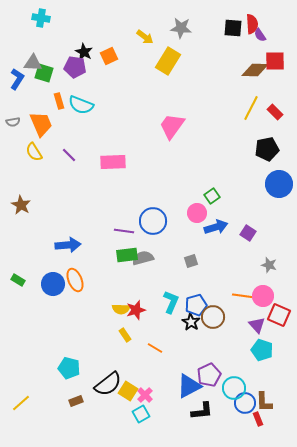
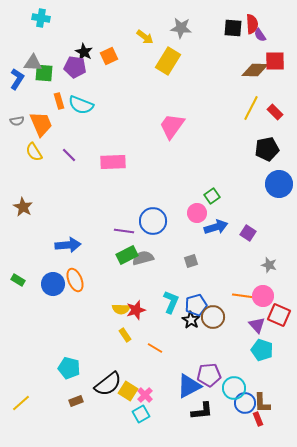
green square at (44, 73): rotated 12 degrees counterclockwise
gray semicircle at (13, 122): moved 4 px right, 1 px up
brown star at (21, 205): moved 2 px right, 2 px down
green rectangle at (127, 255): rotated 20 degrees counterclockwise
black star at (191, 322): moved 2 px up
purple pentagon at (209, 375): rotated 20 degrees clockwise
brown L-shape at (264, 402): moved 2 px left, 1 px down
